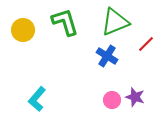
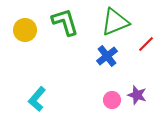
yellow circle: moved 2 px right
blue cross: rotated 20 degrees clockwise
purple star: moved 2 px right, 2 px up
